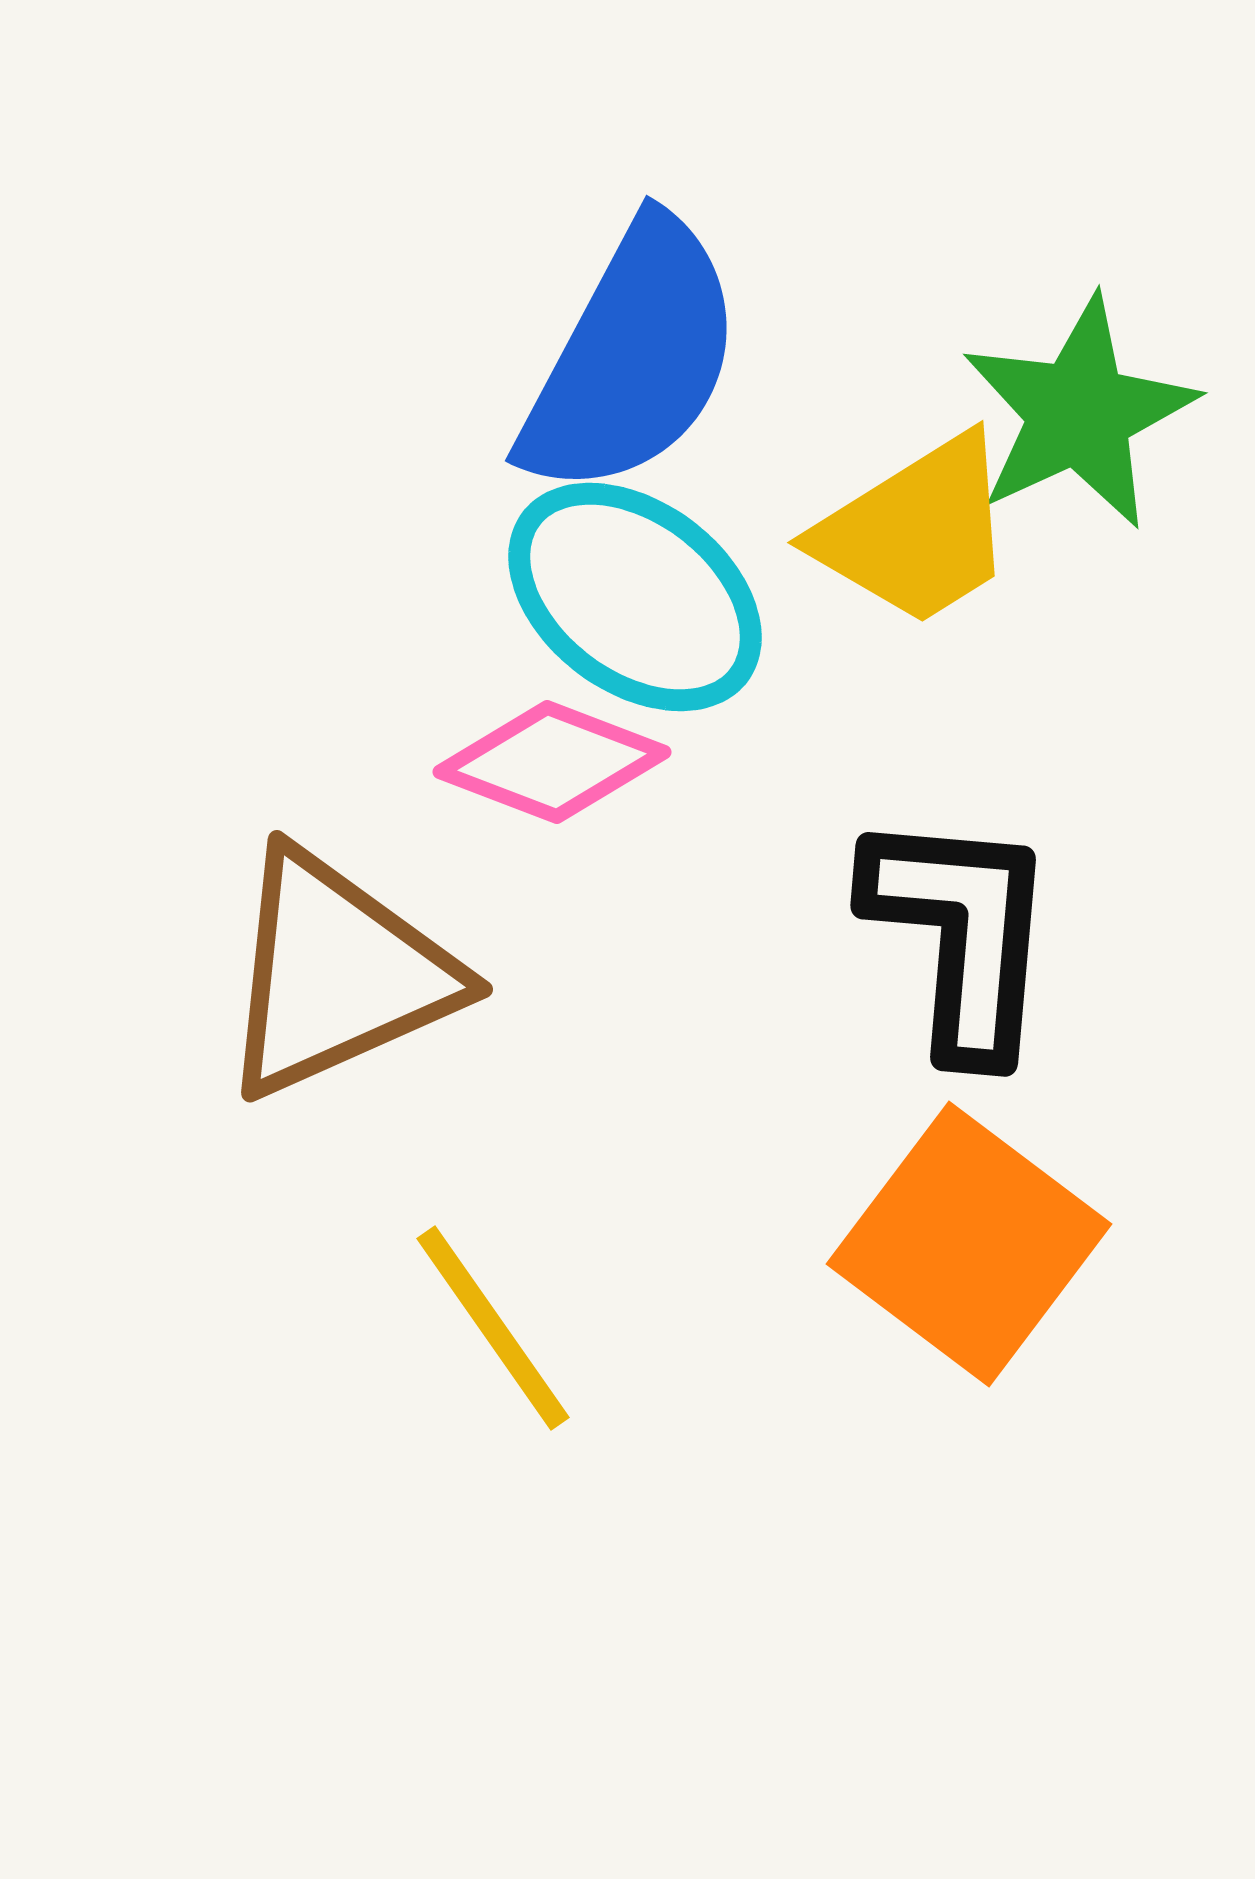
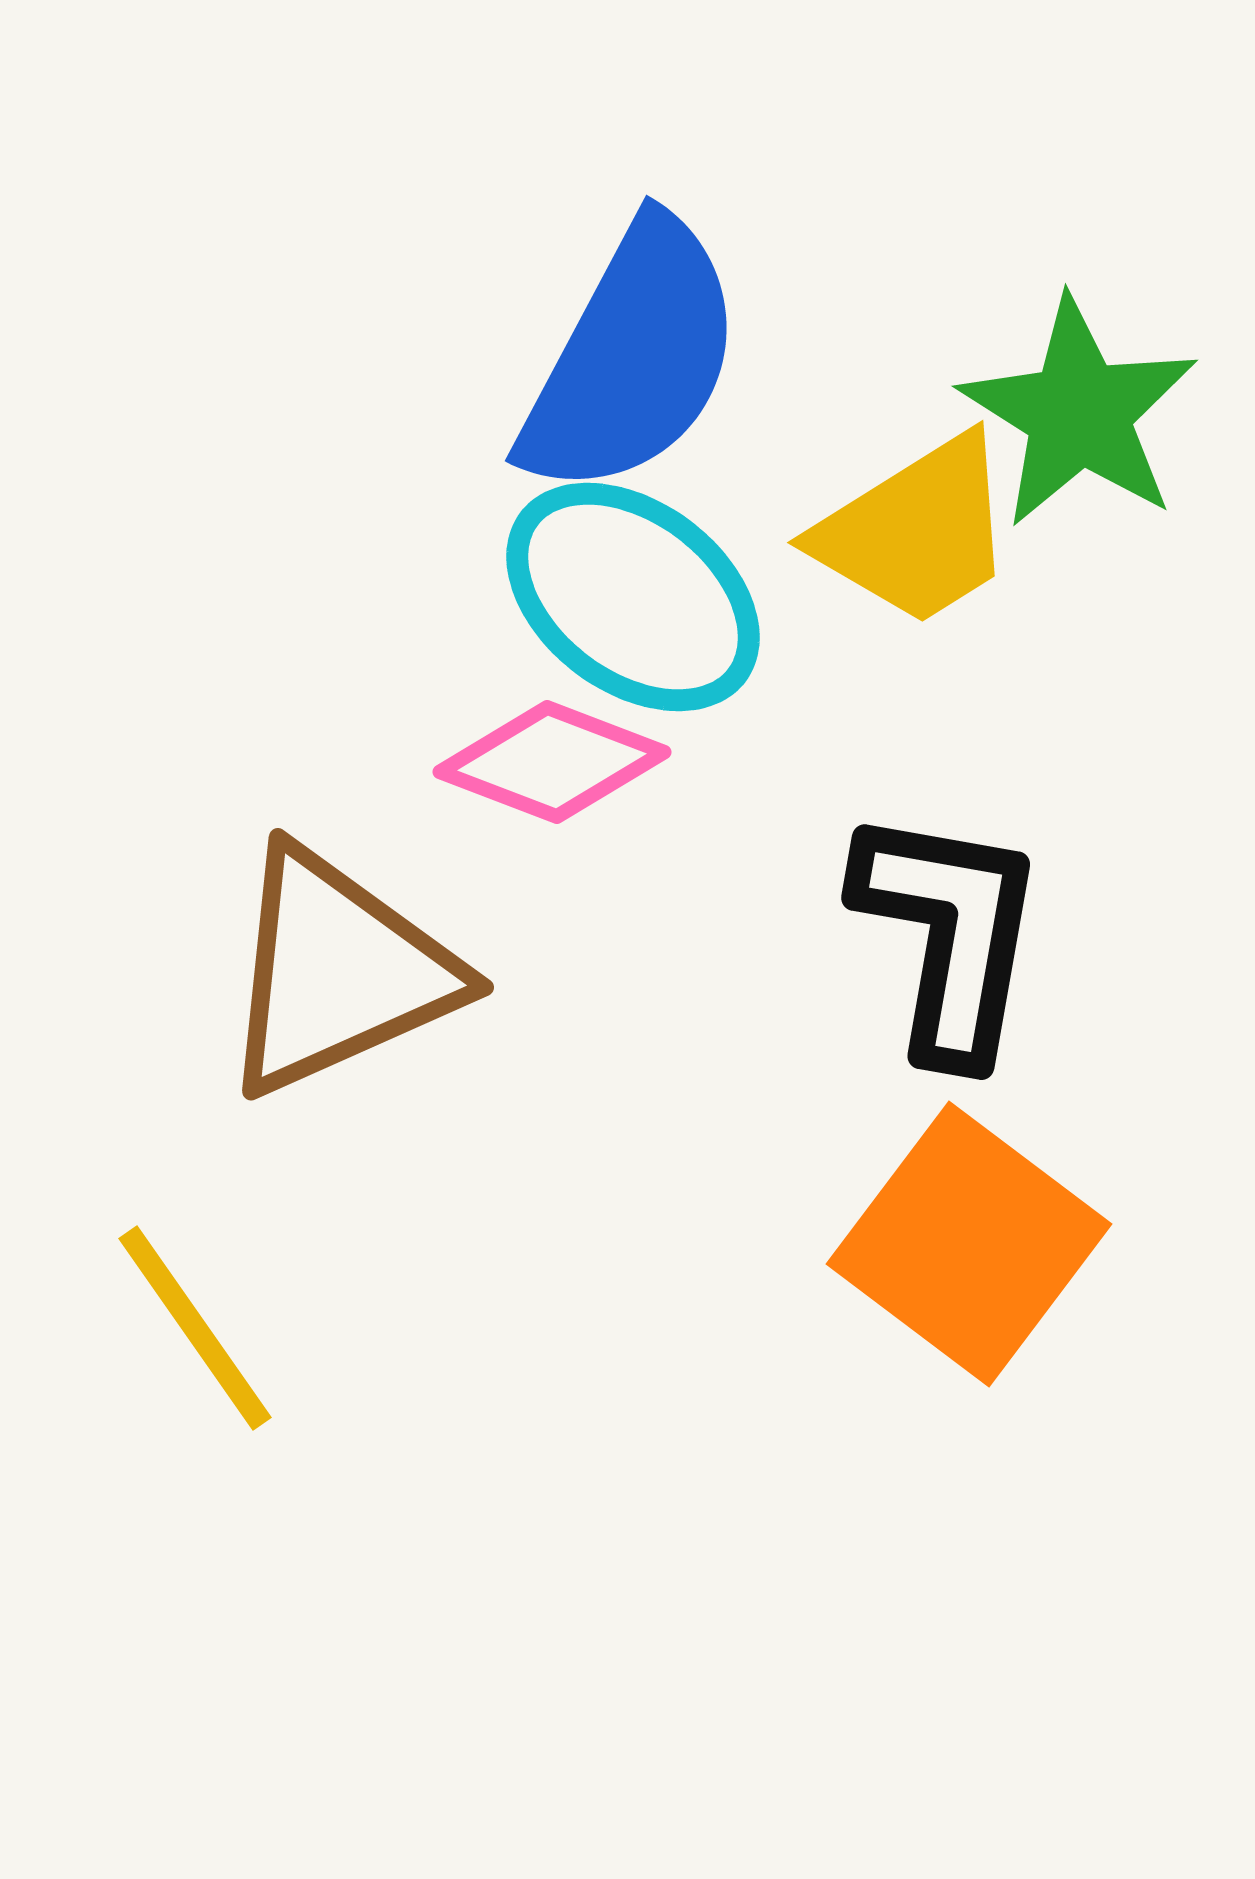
green star: rotated 15 degrees counterclockwise
cyan ellipse: moved 2 px left
black L-shape: moved 12 px left; rotated 5 degrees clockwise
brown triangle: moved 1 px right, 2 px up
yellow line: moved 298 px left
